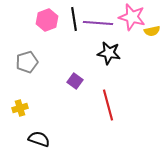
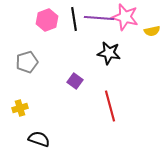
pink star: moved 7 px left
purple line: moved 1 px right, 5 px up
red line: moved 2 px right, 1 px down
